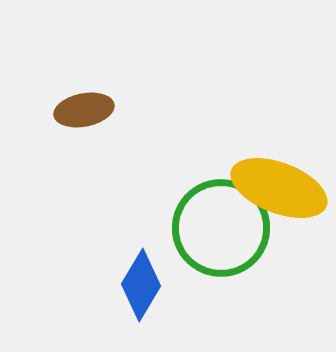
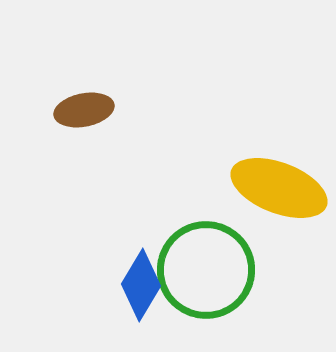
green circle: moved 15 px left, 42 px down
